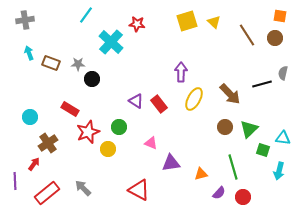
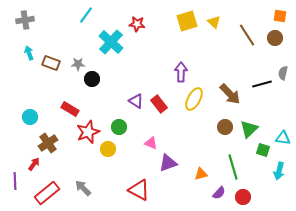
purple triangle at (171, 163): moved 3 px left; rotated 12 degrees counterclockwise
